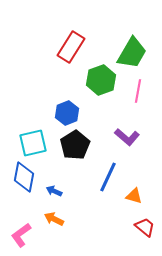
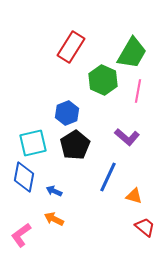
green hexagon: moved 2 px right; rotated 16 degrees counterclockwise
